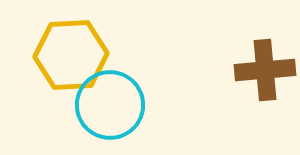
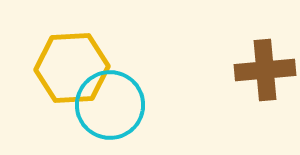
yellow hexagon: moved 1 px right, 13 px down
